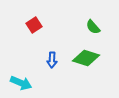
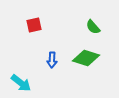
red square: rotated 21 degrees clockwise
cyan arrow: rotated 15 degrees clockwise
